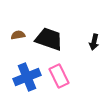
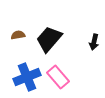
black trapezoid: rotated 68 degrees counterclockwise
pink rectangle: moved 1 px left, 1 px down; rotated 15 degrees counterclockwise
